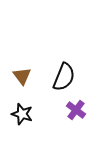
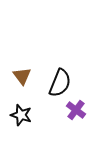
black semicircle: moved 4 px left, 6 px down
black star: moved 1 px left, 1 px down
